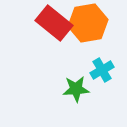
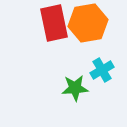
red rectangle: rotated 39 degrees clockwise
green star: moved 1 px left, 1 px up
